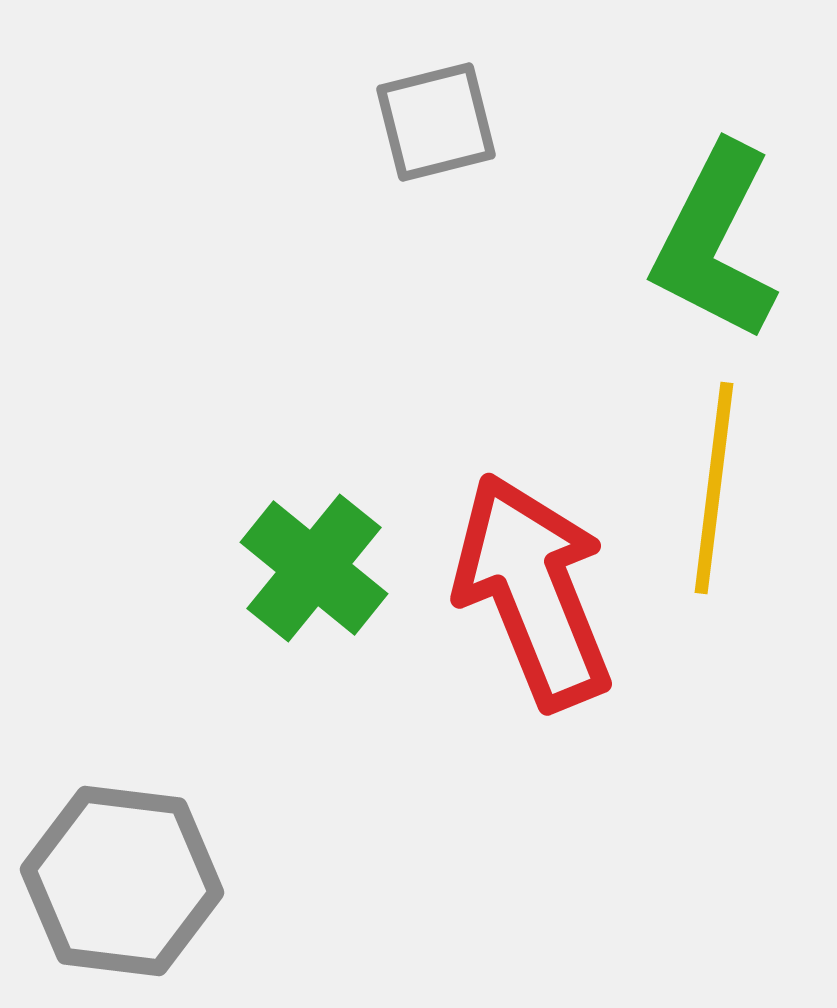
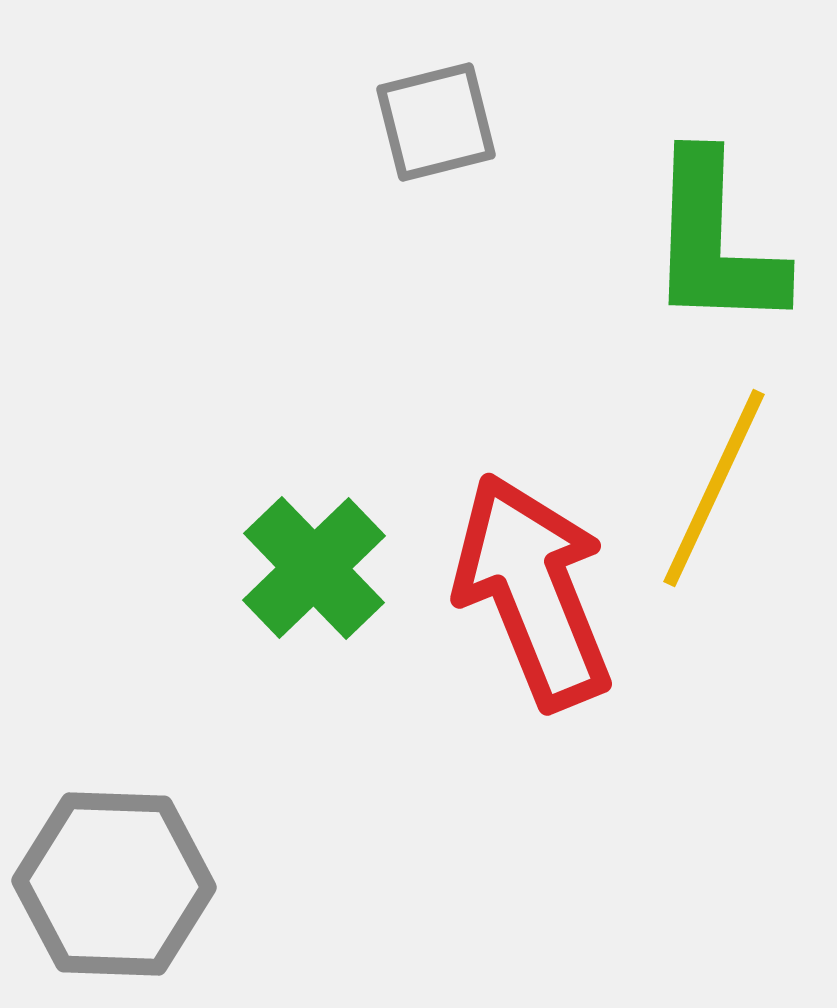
green L-shape: rotated 25 degrees counterclockwise
yellow line: rotated 18 degrees clockwise
green cross: rotated 7 degrees clockwise
gray hexagon: moved 8 px left, 3 px down; rotated 5 degrees counterclockwise
